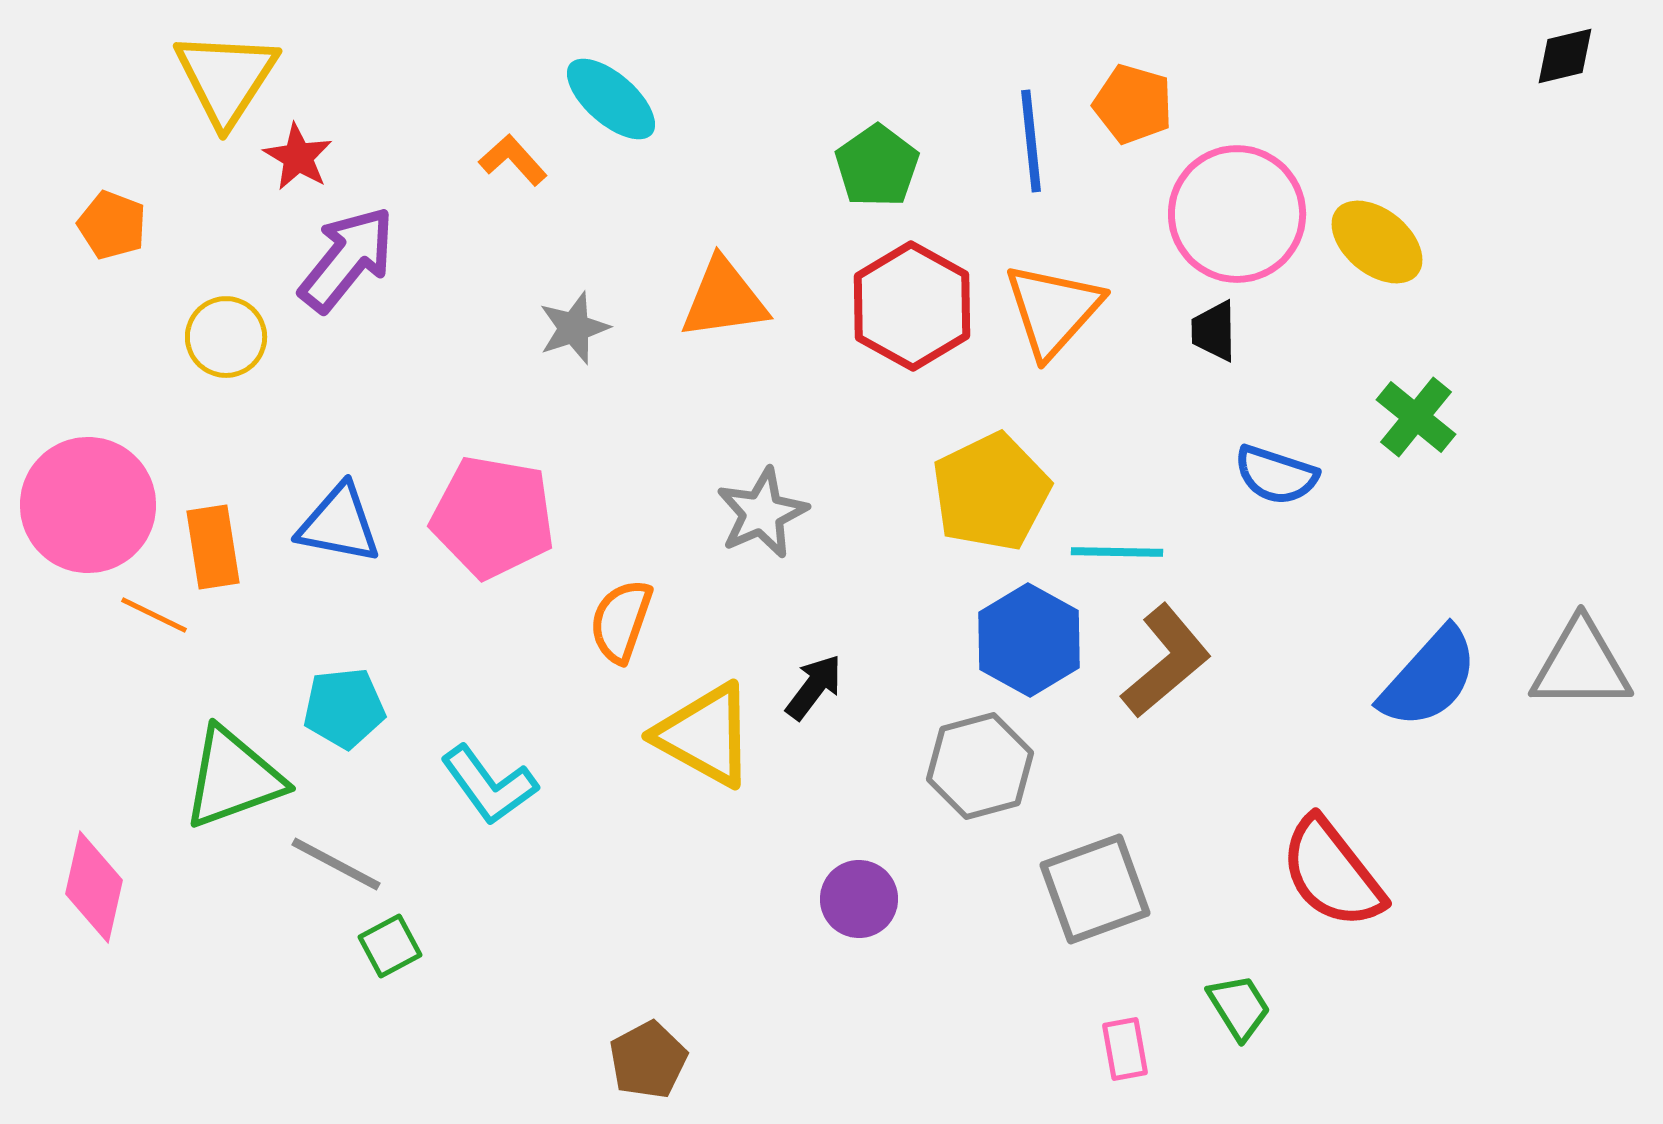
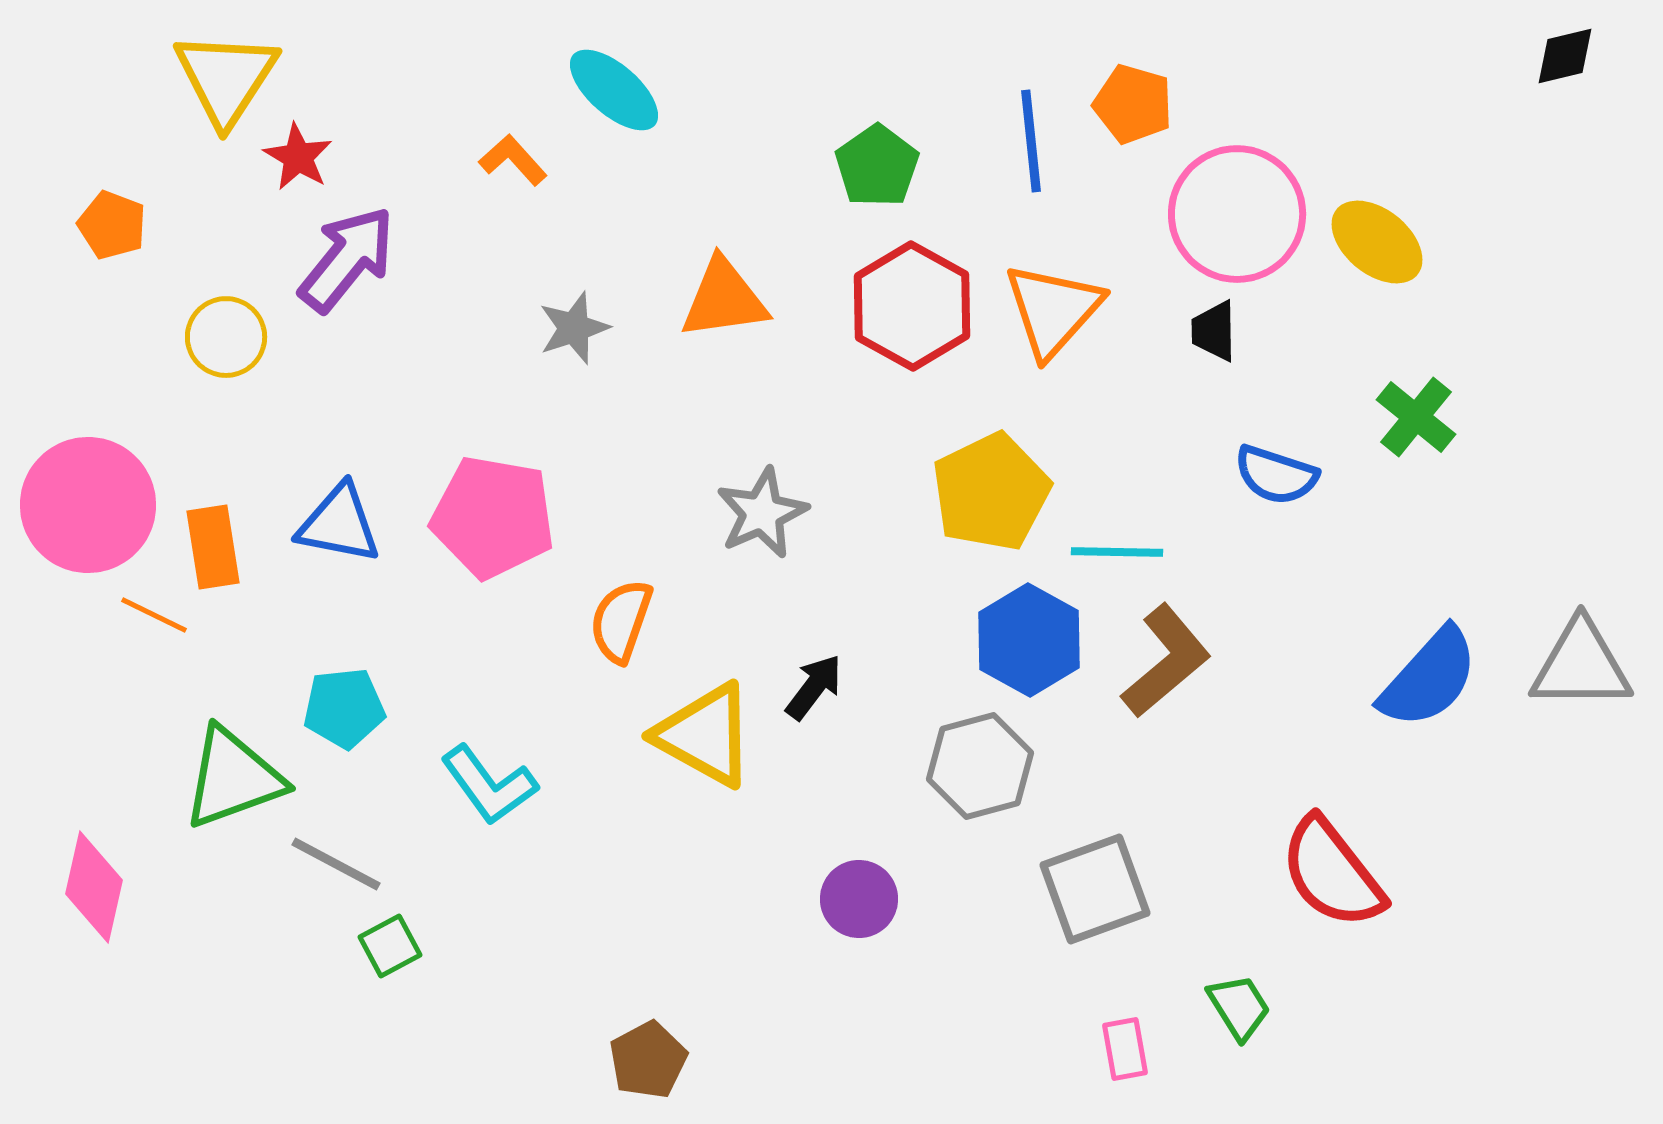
cyan ellipse at (611, 99): moved 3 px right, 9 px up
